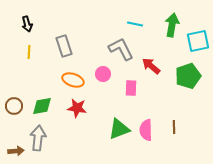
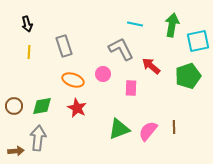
red star: rotated 18 degrees clockwise
pink semicircle: moved 2 px right, 1 px down; rotated 40 degrees clockwise
